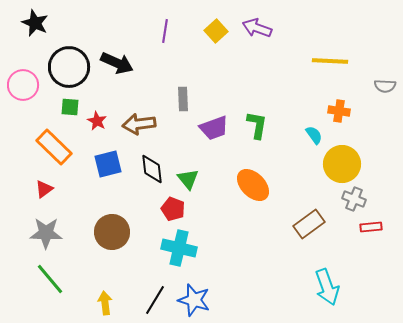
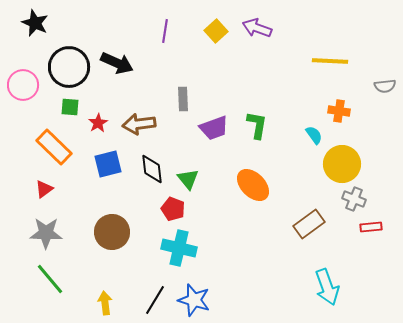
gray semicircle: rotated 10 degrees counterclockwise
red star: moved 1 px right, 2 px down; rotated 12 degrees clockwise
